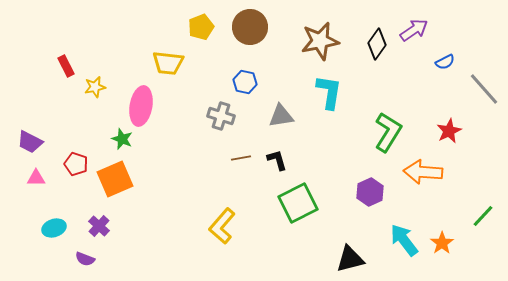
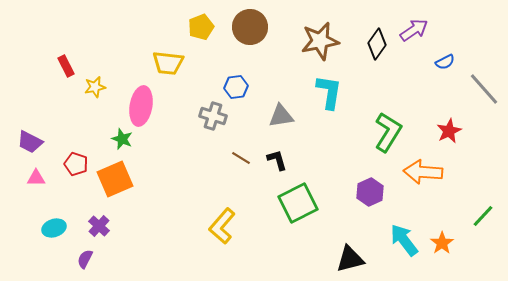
blue hexagon: moved 9 px left, 5 px down; rotated 20 degrees counterclockwise
gray cross: moved 8 px left
brown line: rotated 42 degrees clockwise
purple semicircle: rotated 96 degrees clockwise
